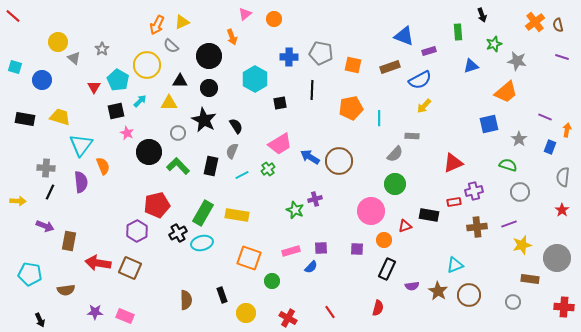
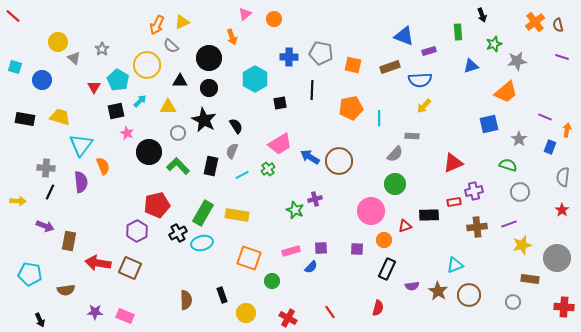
black circle at (209, 56): moved 2 px down
gray star at (517, 61): rotated 18 degrees counterclockwise
blue semicircle at (420, 80): rotated 25 degrees clockwise
yellow triangle at (169, 103): moved 1 px left, 4 px down
black rectangle at (429, 215): rotated 12 degrees counterclockwise
